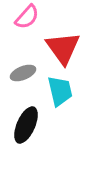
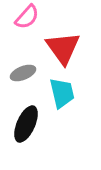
cyan trapezoid: moved 2 px right, 2 px down
black ellipse: moved 1 px up
